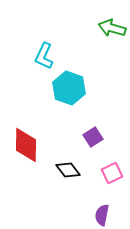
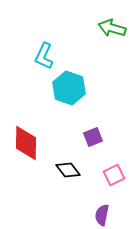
purple square: rotated 12 degrees clockwise
red diamond: moved 2 px up
pink square: moved 2 px right, 2 px down
